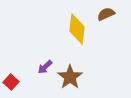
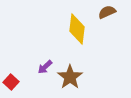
brown semicircle: moved 1 px right, 2 px up
